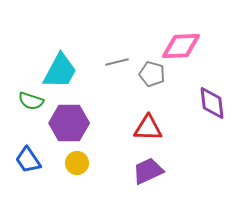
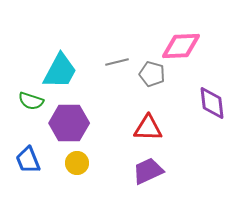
blue trapezoid: rotated 12 degrees clockwise
